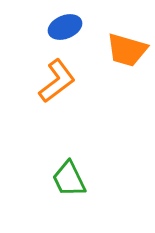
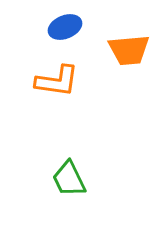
orange trapezoid: moved 2 px right; rotated 21 degrees counterclockwise
orange L-shape: rotated 45 degrees clockwise
